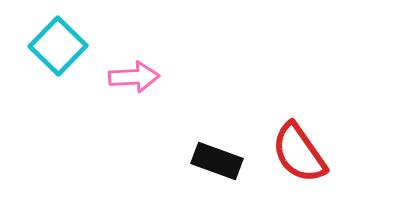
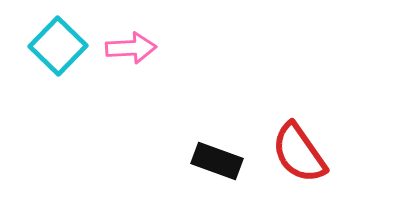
pink arrow: moved 3 px left, 29 px up
